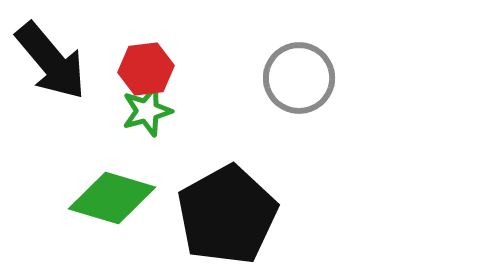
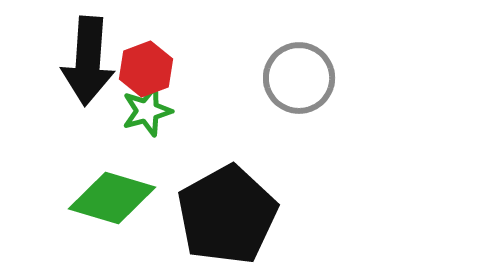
black arrow: moved 37 px right; rotated 44 degrees clockwise
red hexagon: rotated 14 degrees counterclockwise
